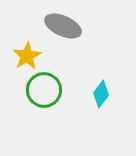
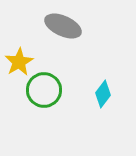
yellow star: moved 8 px left, 6 px down
cyan diamond: moved 2 px right
